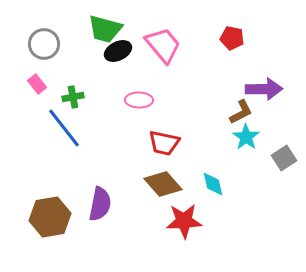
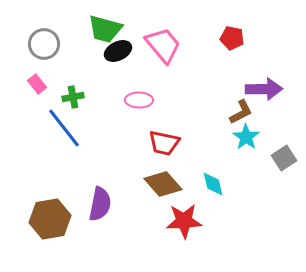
brown hexagon: moved 2 px down
